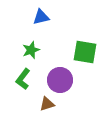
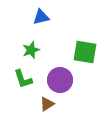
green L-shape: rotated 55 degrees counterclockwise
brown triangle: rotated 14 degrees counterclockwise
